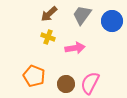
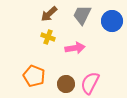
gray trapezoid: rotated 10 degrees counterclockwise
